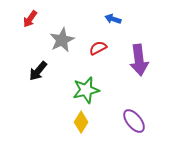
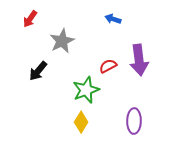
gray star: moved 1 px down
red semicircle: moved 10 px right, 18 px down
green star: rotated 8 degrees counterclockwise
purple ellipse: rotated 40 degrees clockwise
